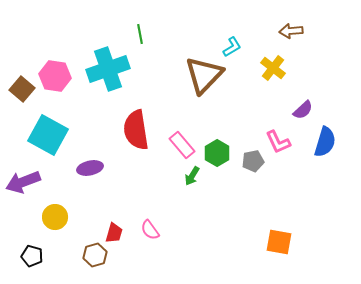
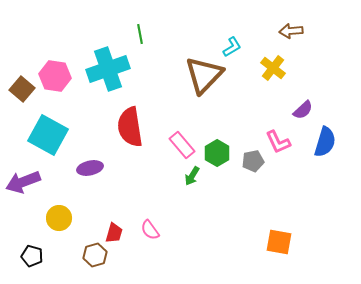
red semicircle: moved 6 px left, 3 px up
yellow circle: moved 4 px right, 1 px down
